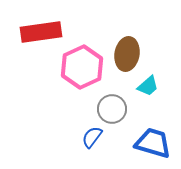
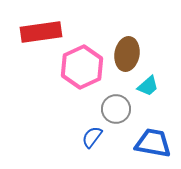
gray circle: moved 4 px right
blue trapezoid: rotated 6 degrees counterclockwise
